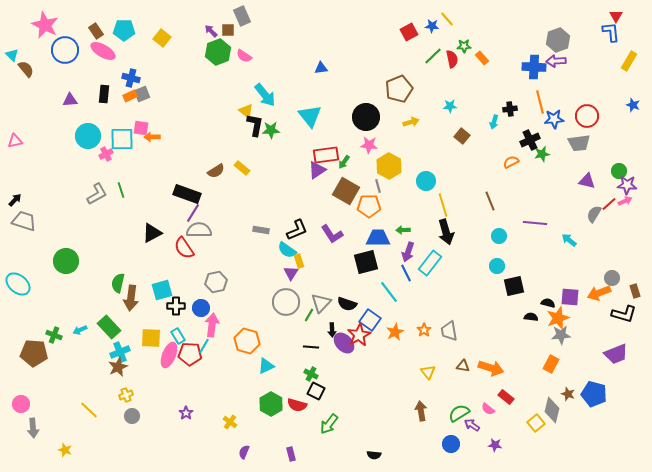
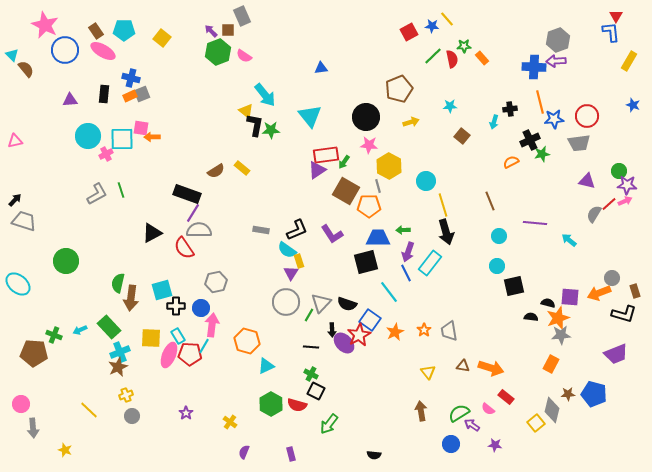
brown star at (568, 394): rotated 24 degrees counterclockwise
